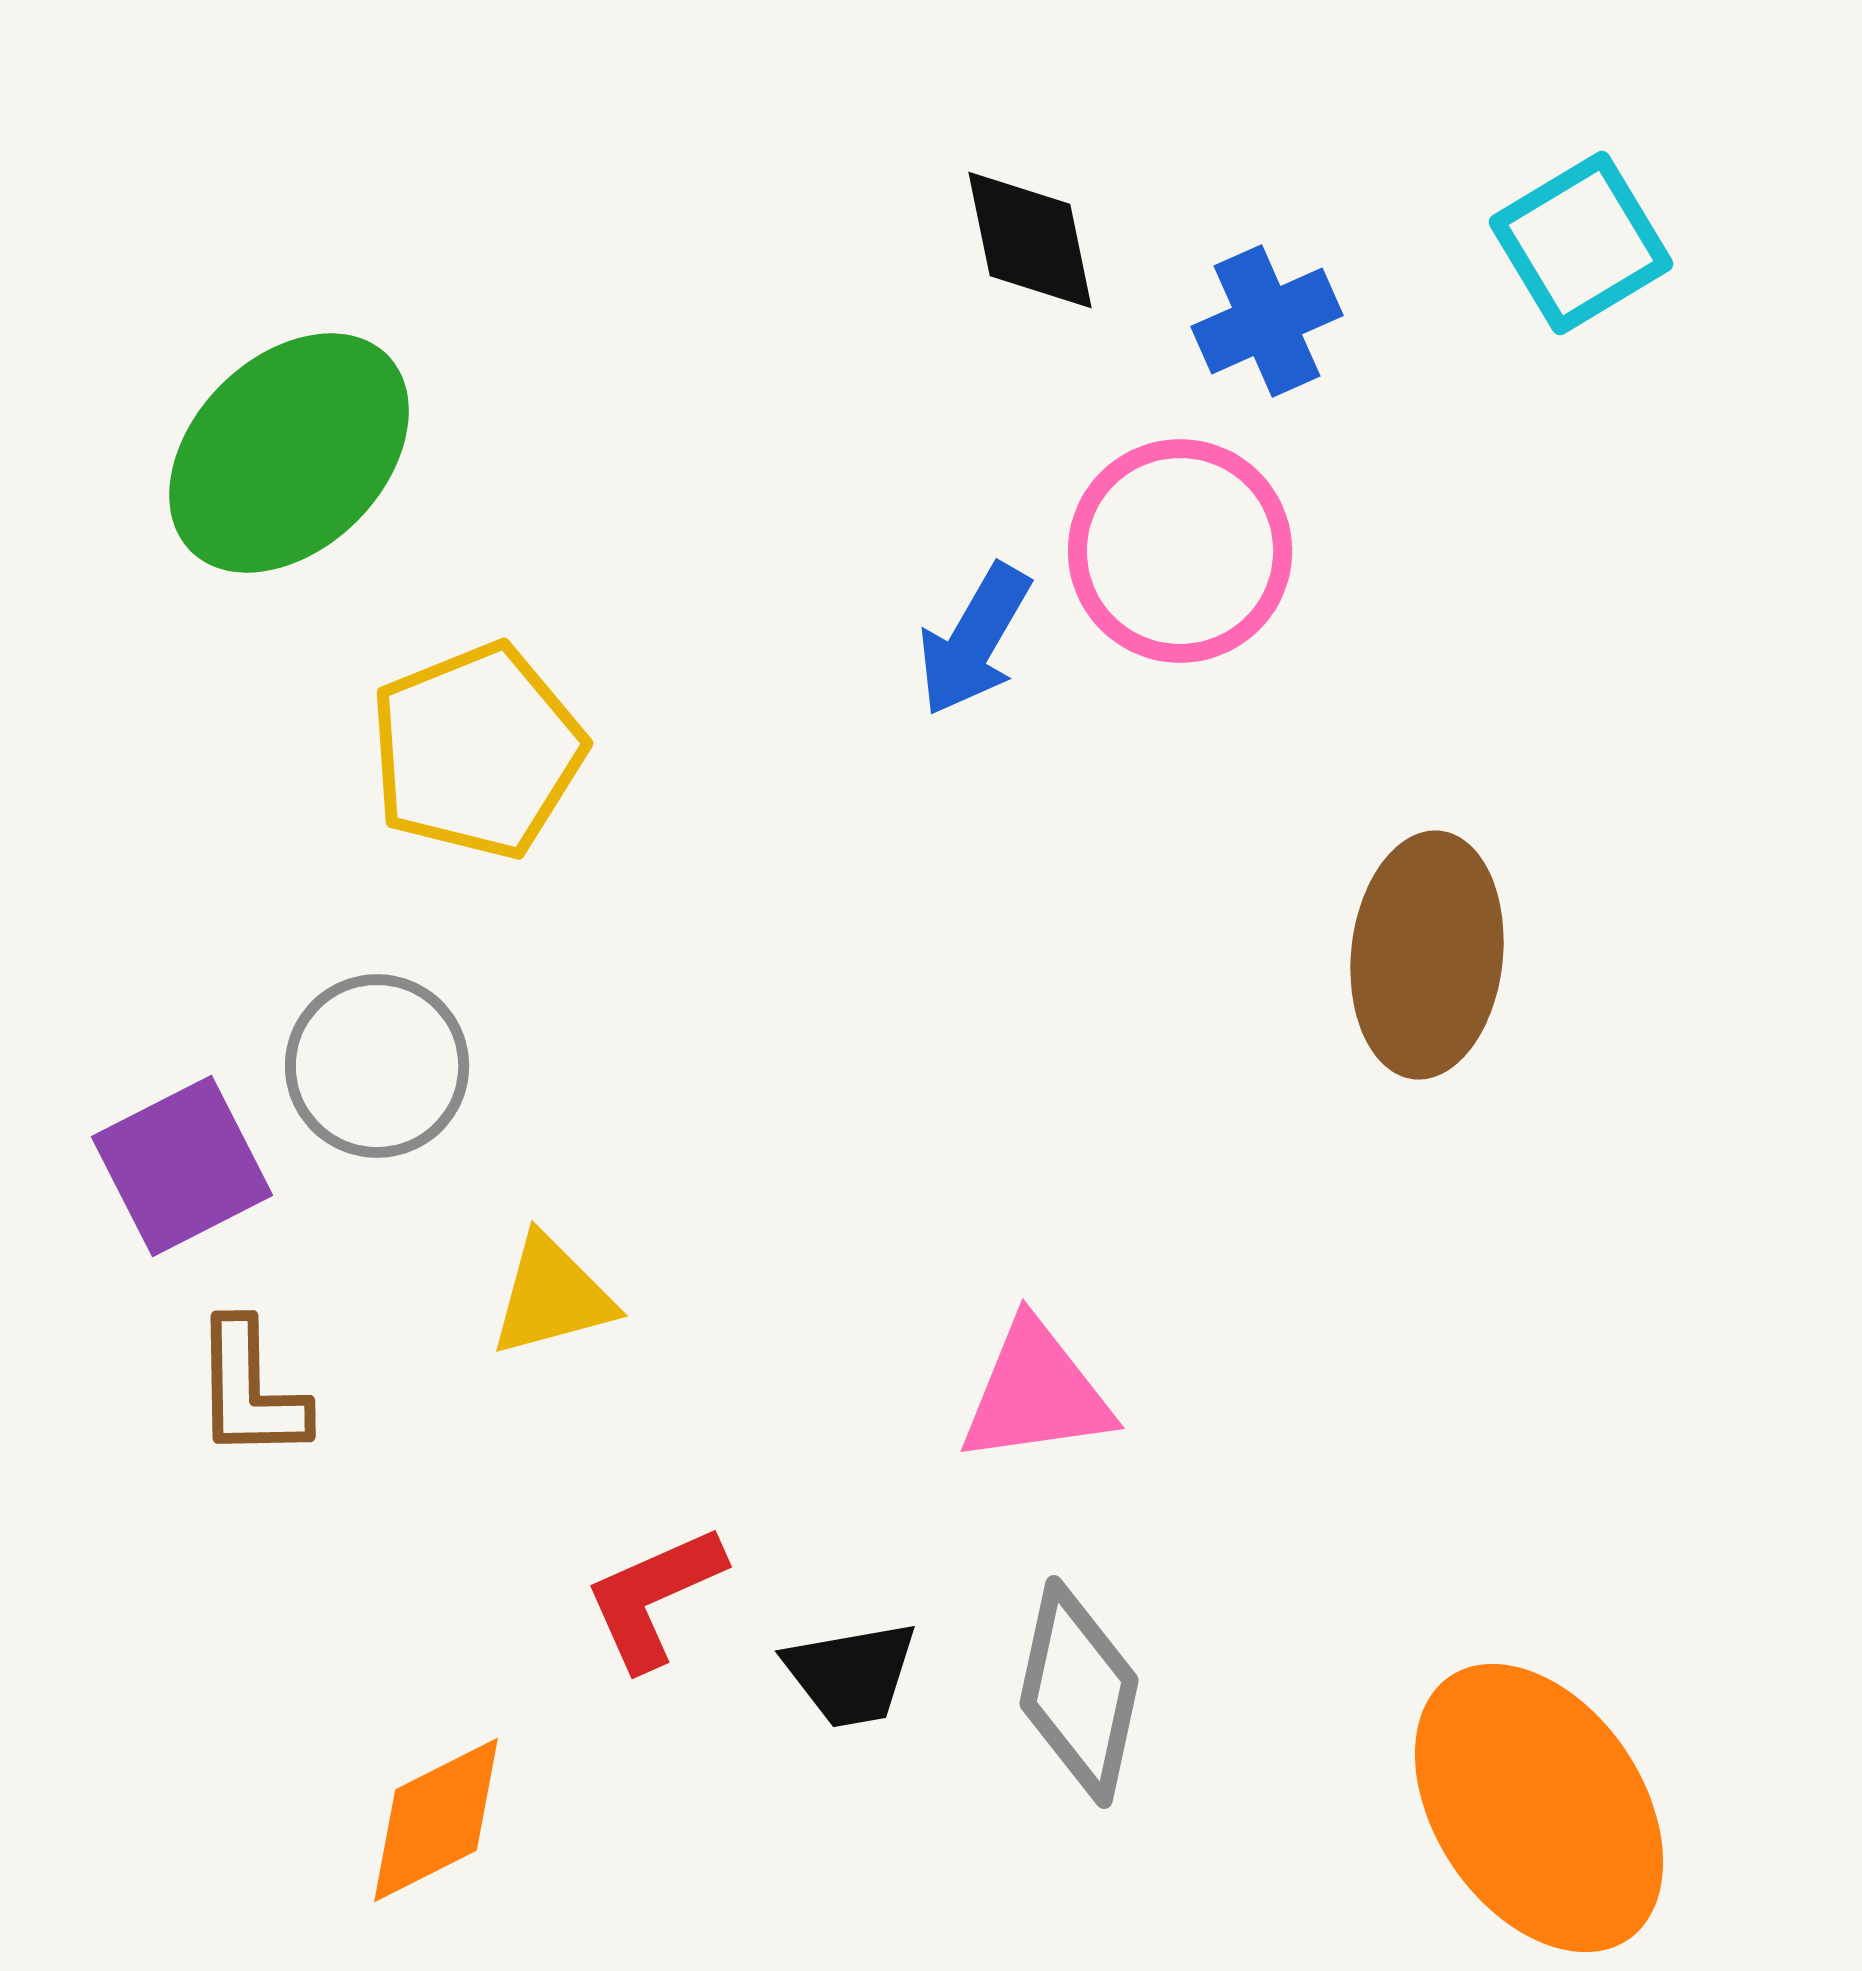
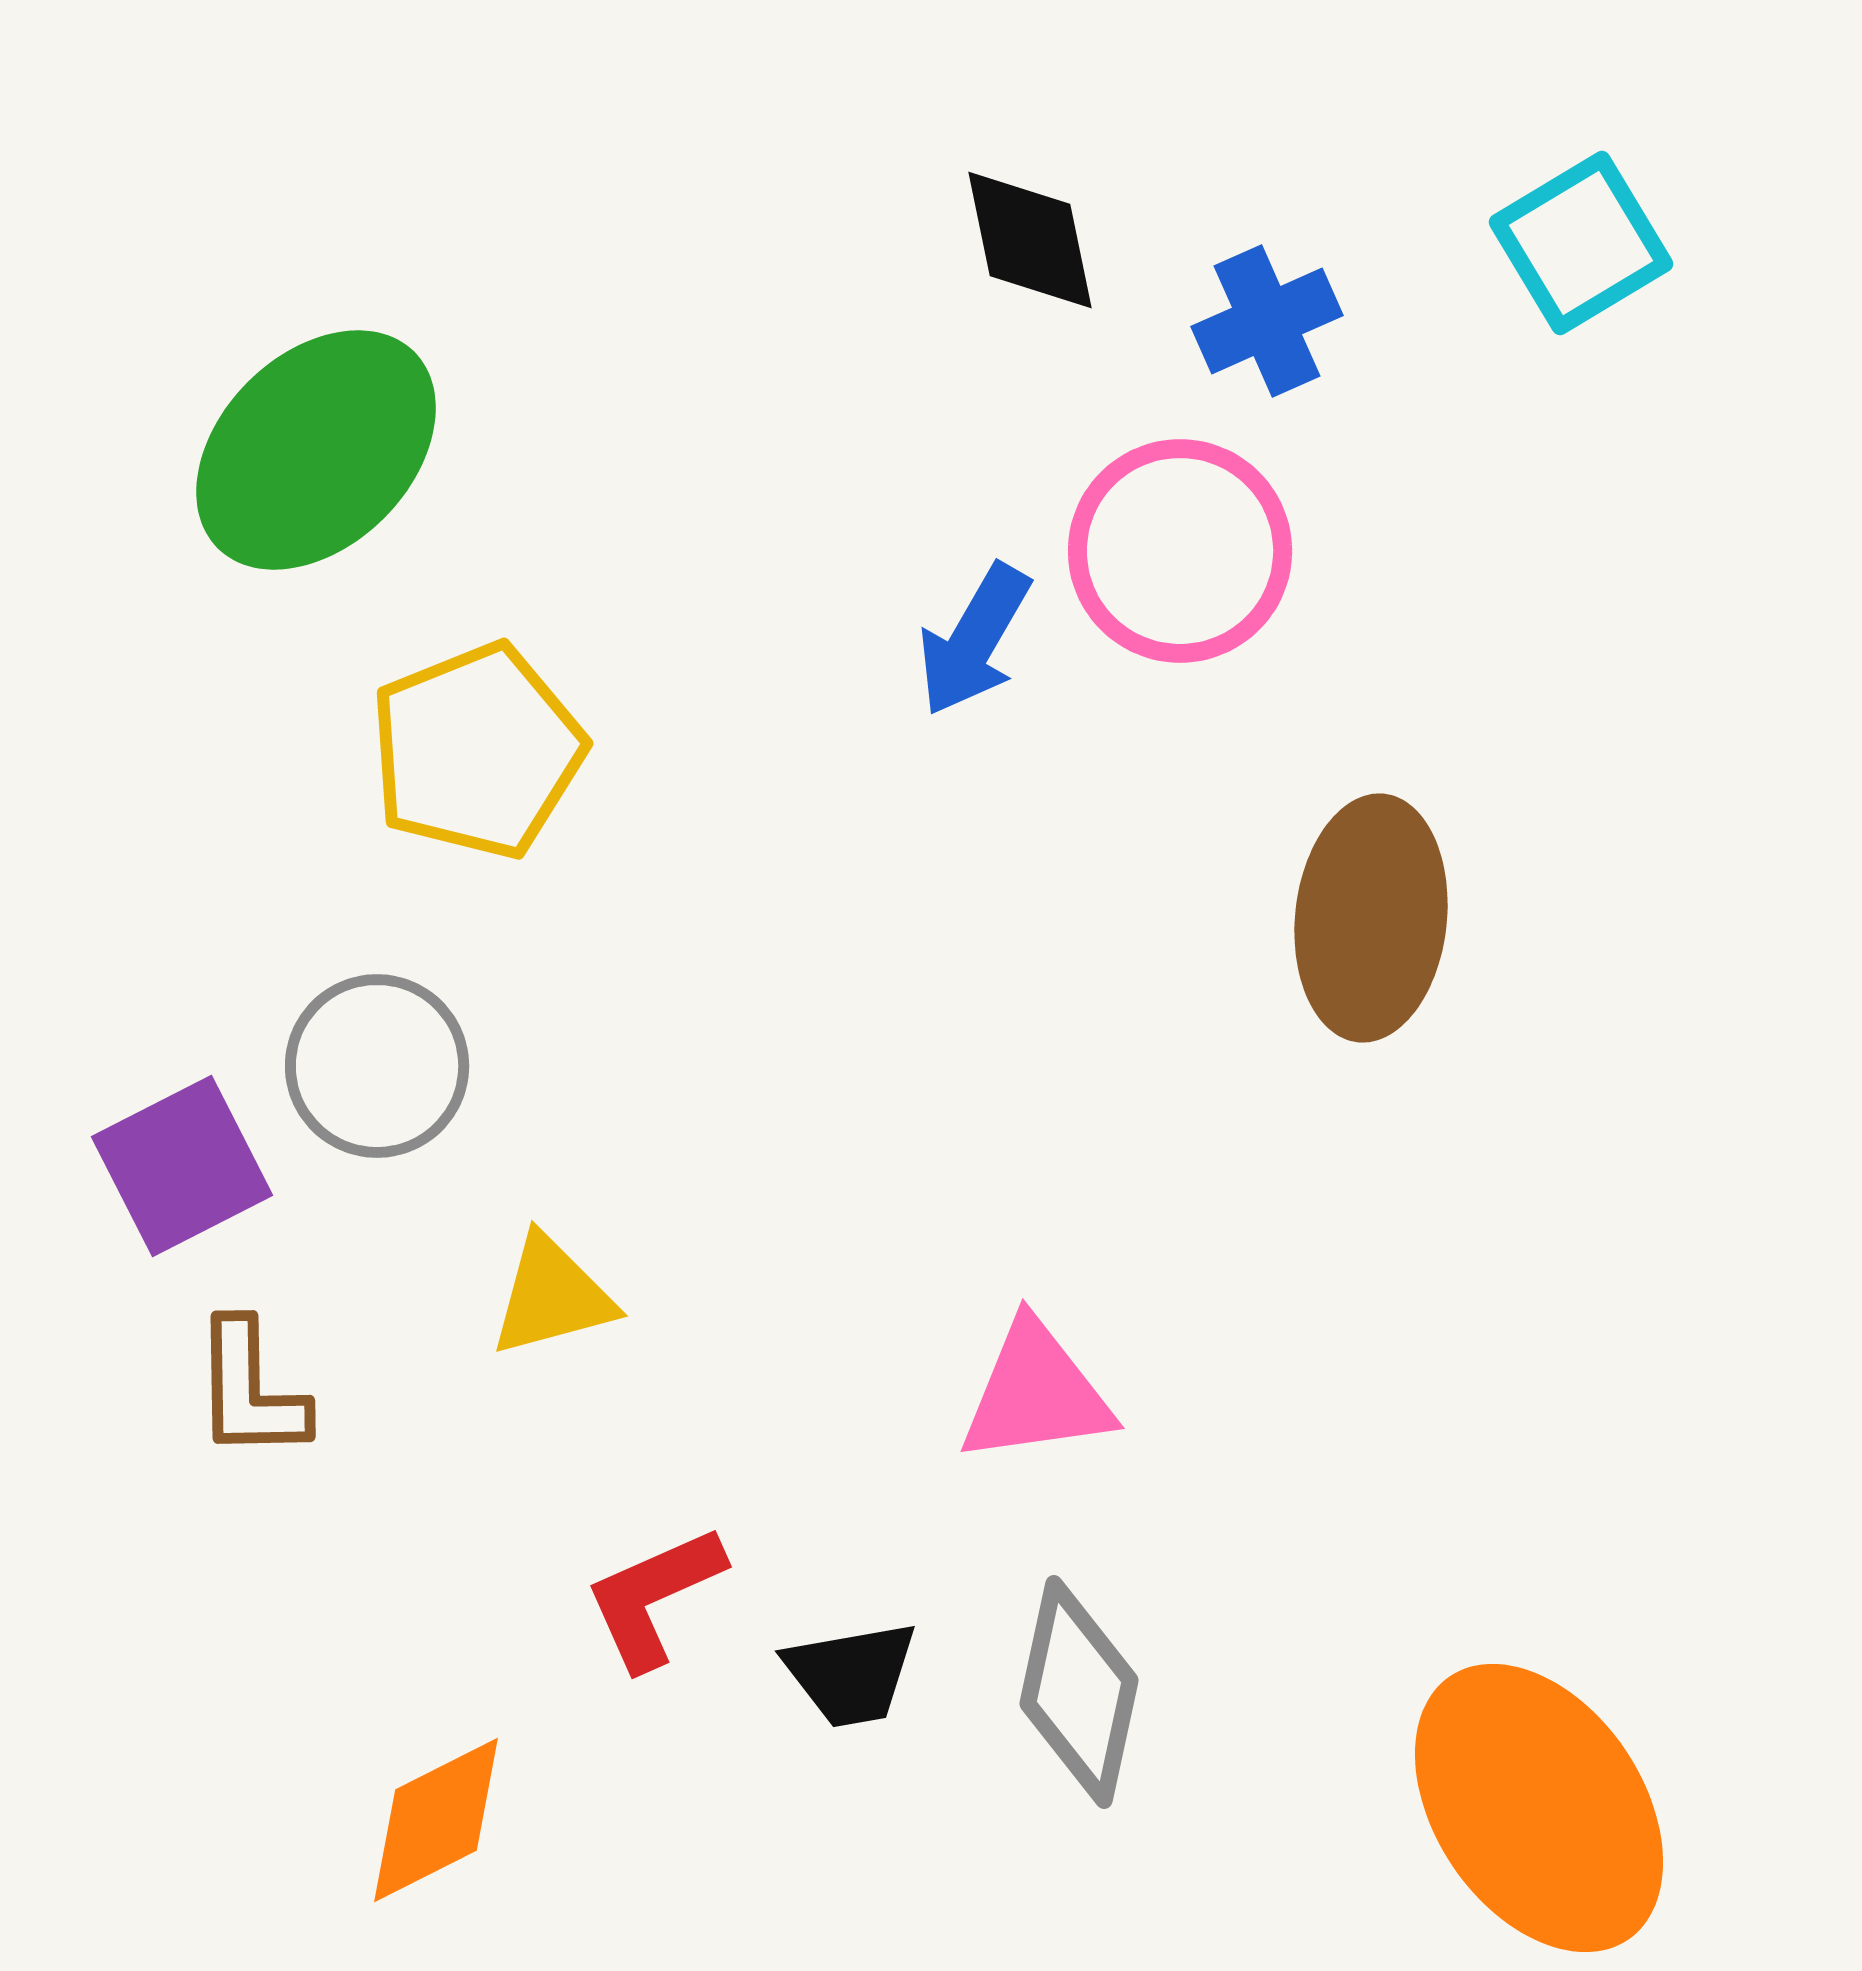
green ellipse: moved 27 px right, 3 px up
brown ellipse: moved 56 px left, 37 px up
